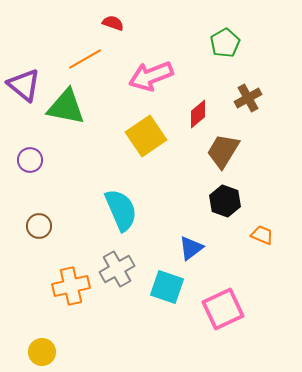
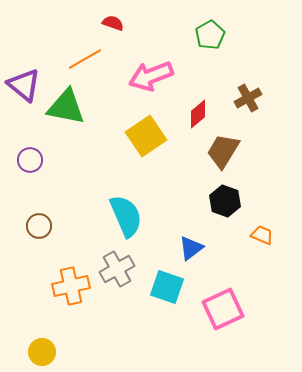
green pentagon: moved 15 px left, 8 px up
cyan semicircle: moved 5 px right, 6 px down
